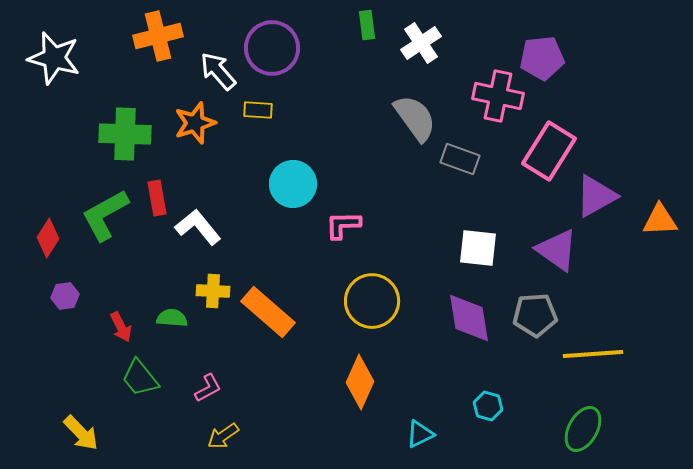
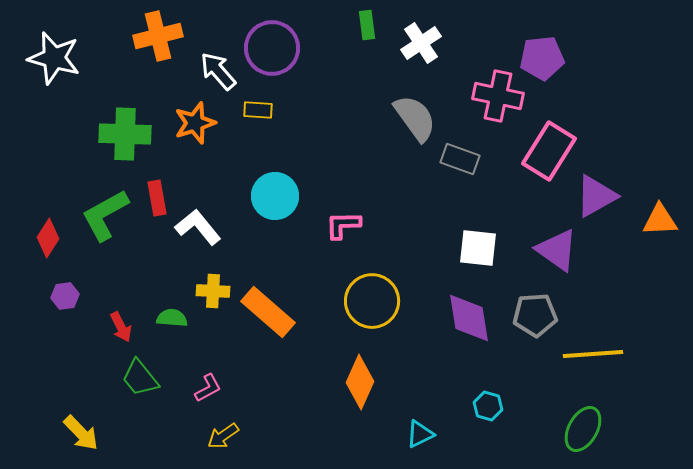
cyan circle at (293, 184): moved 18 px left, 12 px down
